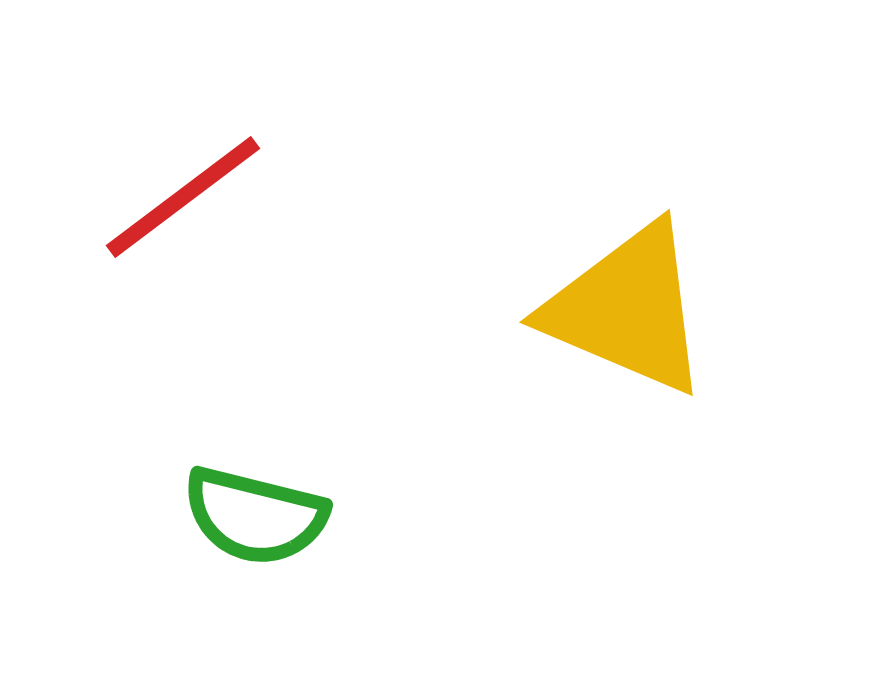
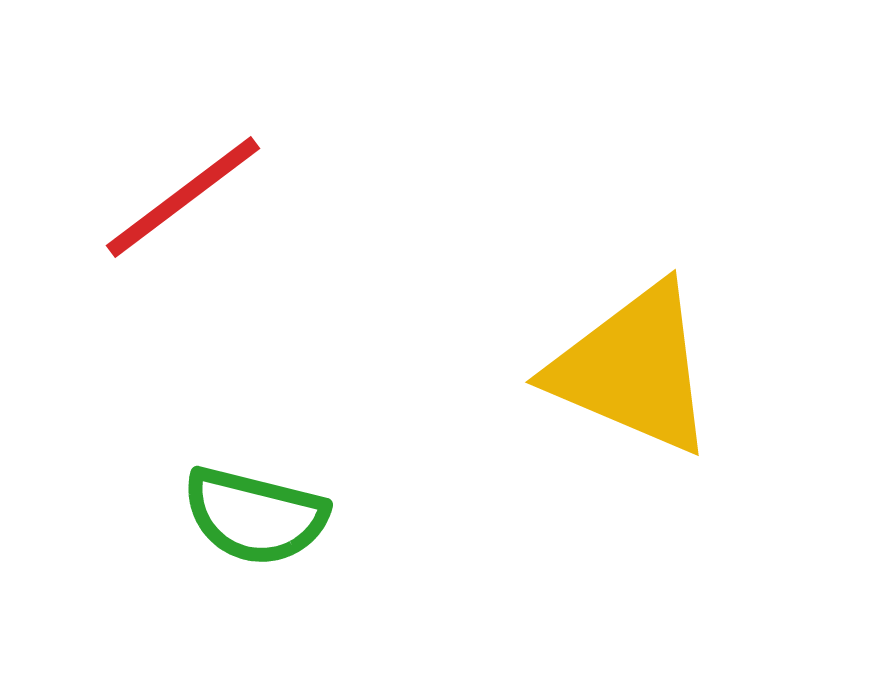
yellow triangle: moved 6 px right, 60 px down
